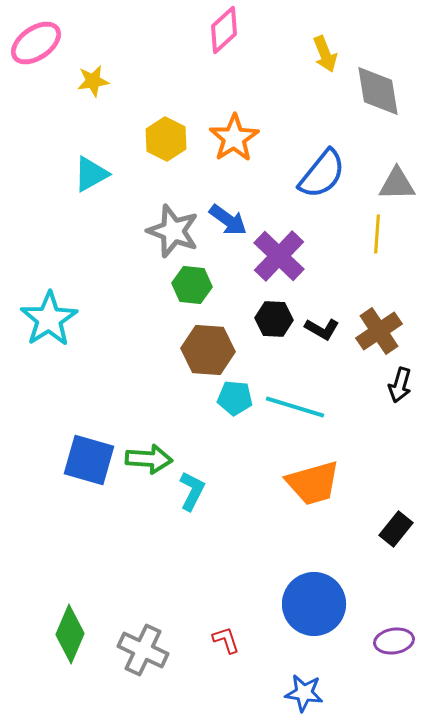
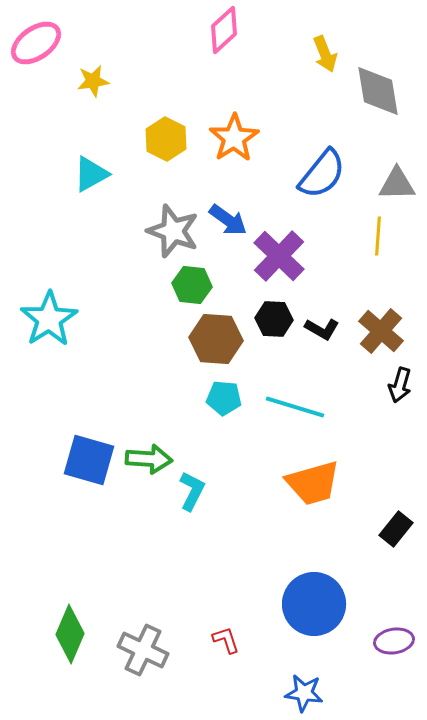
yellow line: moved 1 px right, 2 px down
brown cross: moved 2 px right; rotated 15 degrees counterclockwise
brown hexagon: moved 8 px right, 11 px up
cyan pentagon: moved 11 px left
